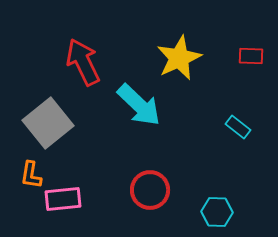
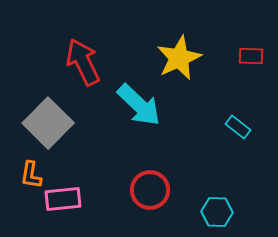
gray square: rotated 6 degrees counterclockwise
